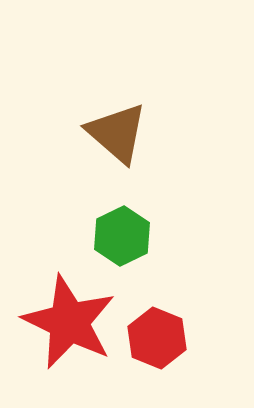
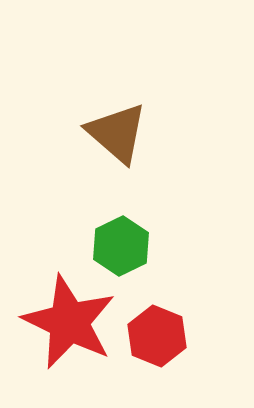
green hexagon: moved 1 px left, 10 px down
red hexagon: moved 2 px up
